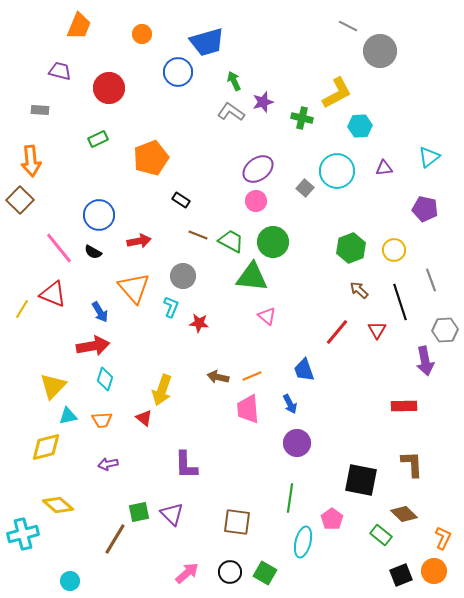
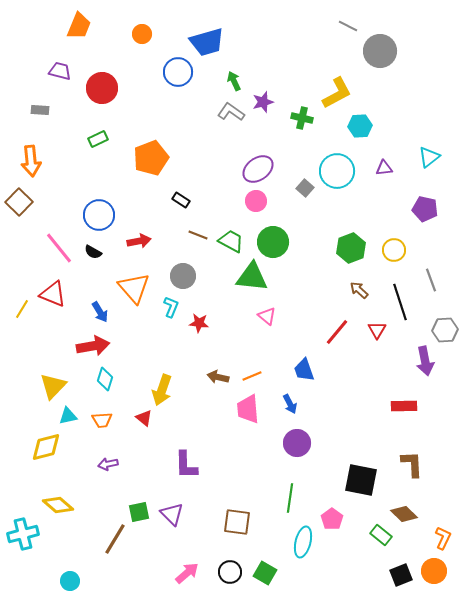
red circle at (109, 88): moved 7 px left
brown square at (20, 200): moved 1 px left, 2 px down
